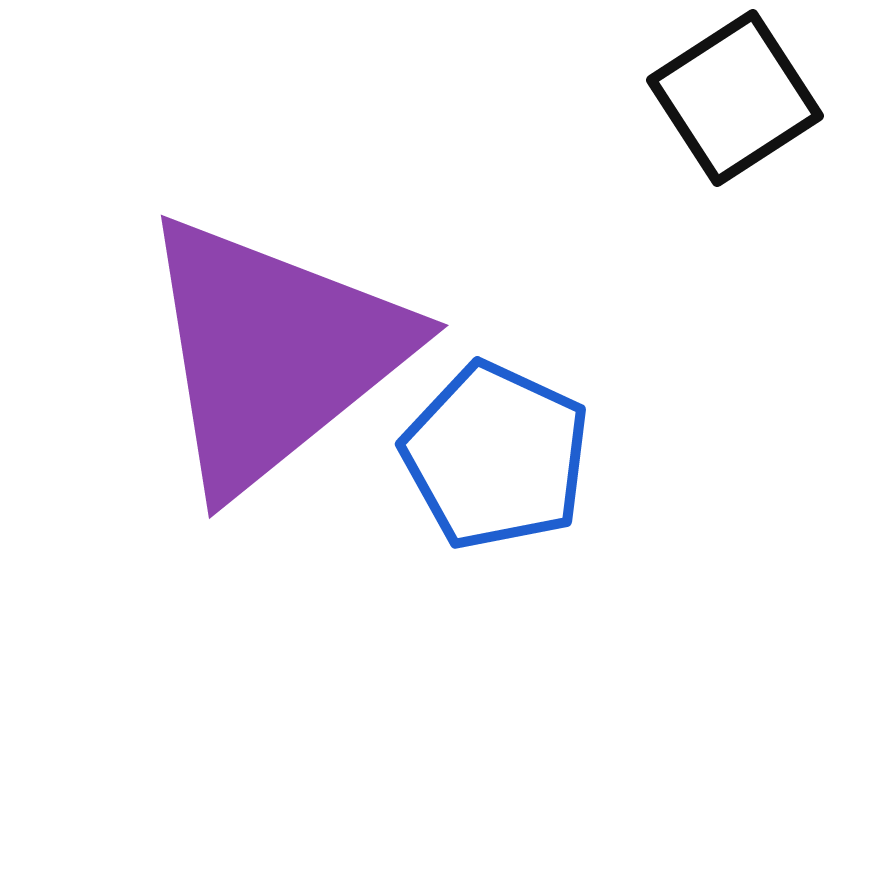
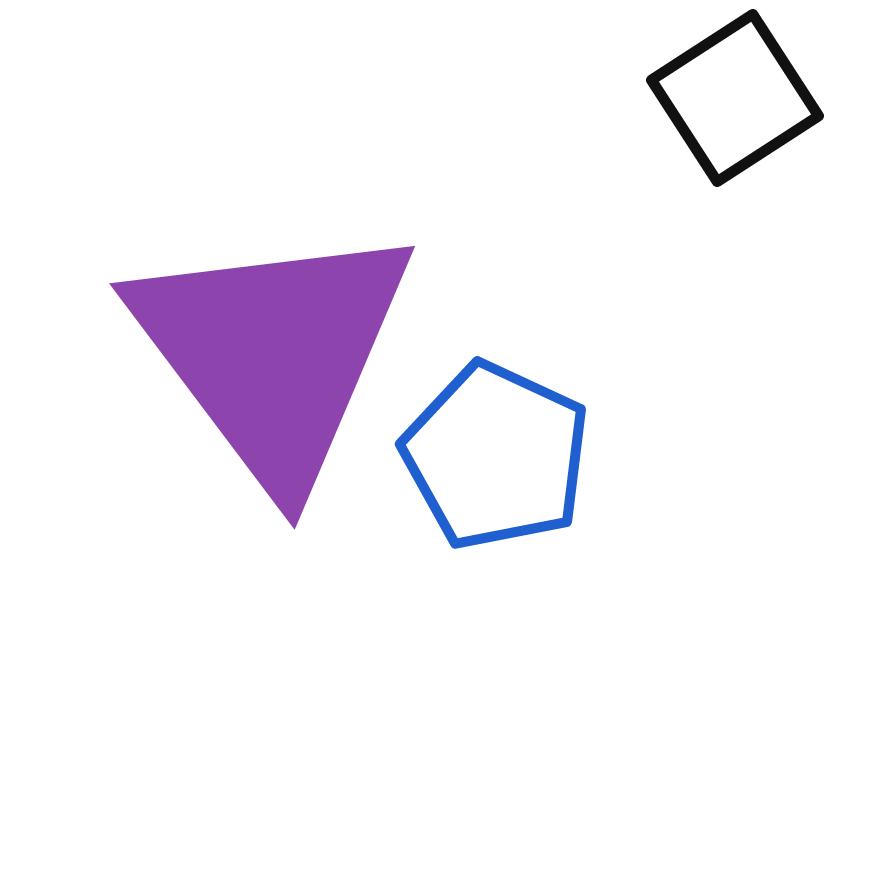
purple triangle: rotated 28 degrees counterclockwise
